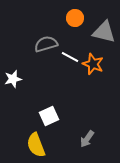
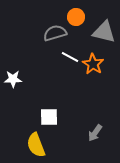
orange circle: moved 1 px right, 1 px up
gray semicircle: moved 9 px right, 11 px up
orange star: rotated 10 degrees clockwise
white star: rotated 12 degrees clockwise
white square: moved 1 px down; rotated 24 degrees clockwise
gray arrow: moved 8 px right, 6 px up
